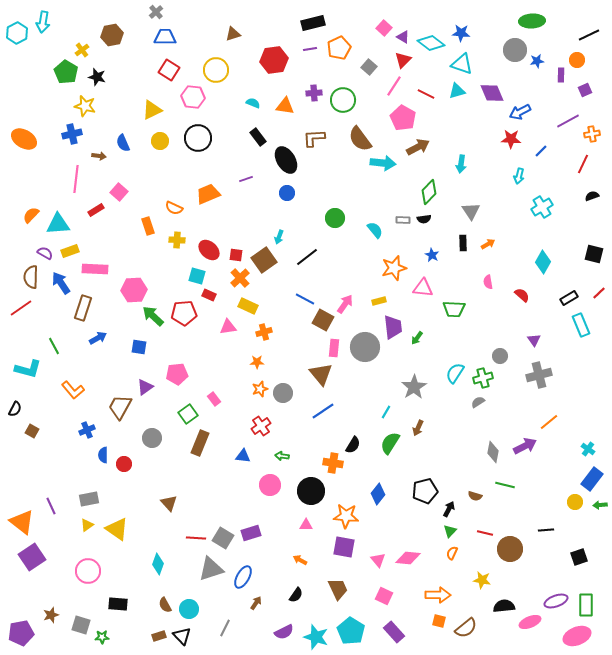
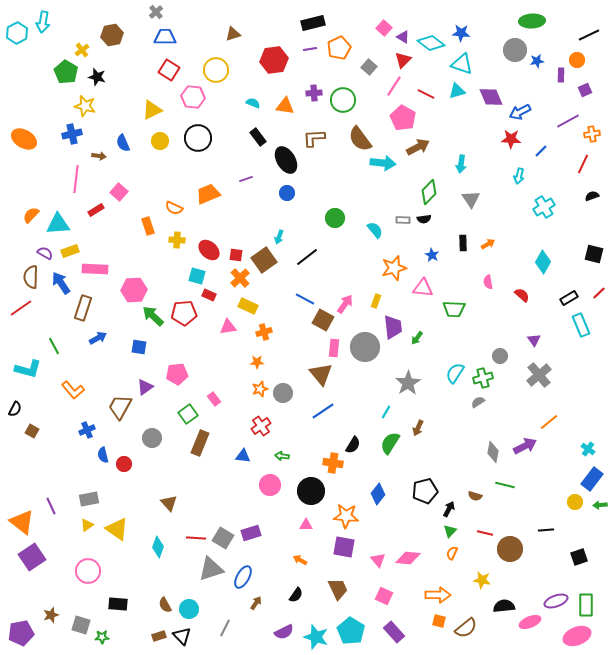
purple diamond at (492, 93): moved 1 px left, 4 px down
cyan cross at (542, 207): moved 2 px right
gray triangle at (471, 211): moved 12 px up
yellow rectangle at (379, 301): moved 3 px left; rotated 56 degrees counterclockwise
gray cross at (539, 375): rotated 25 degrees counterclockwise
gray star at (414, 387): moved 6 px left, 4 px up
blue semicircle at (103, 455): rotated 14 degrees counterclockwise
cyan diamond at (158, 564): moved 17 px up
